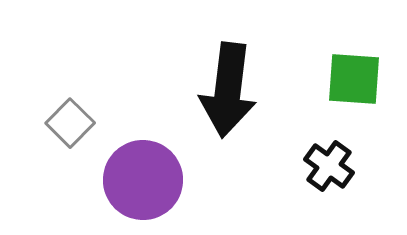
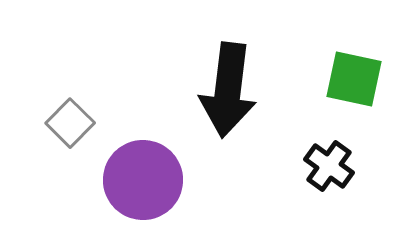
green square: rotated 8 degrees clockwise
